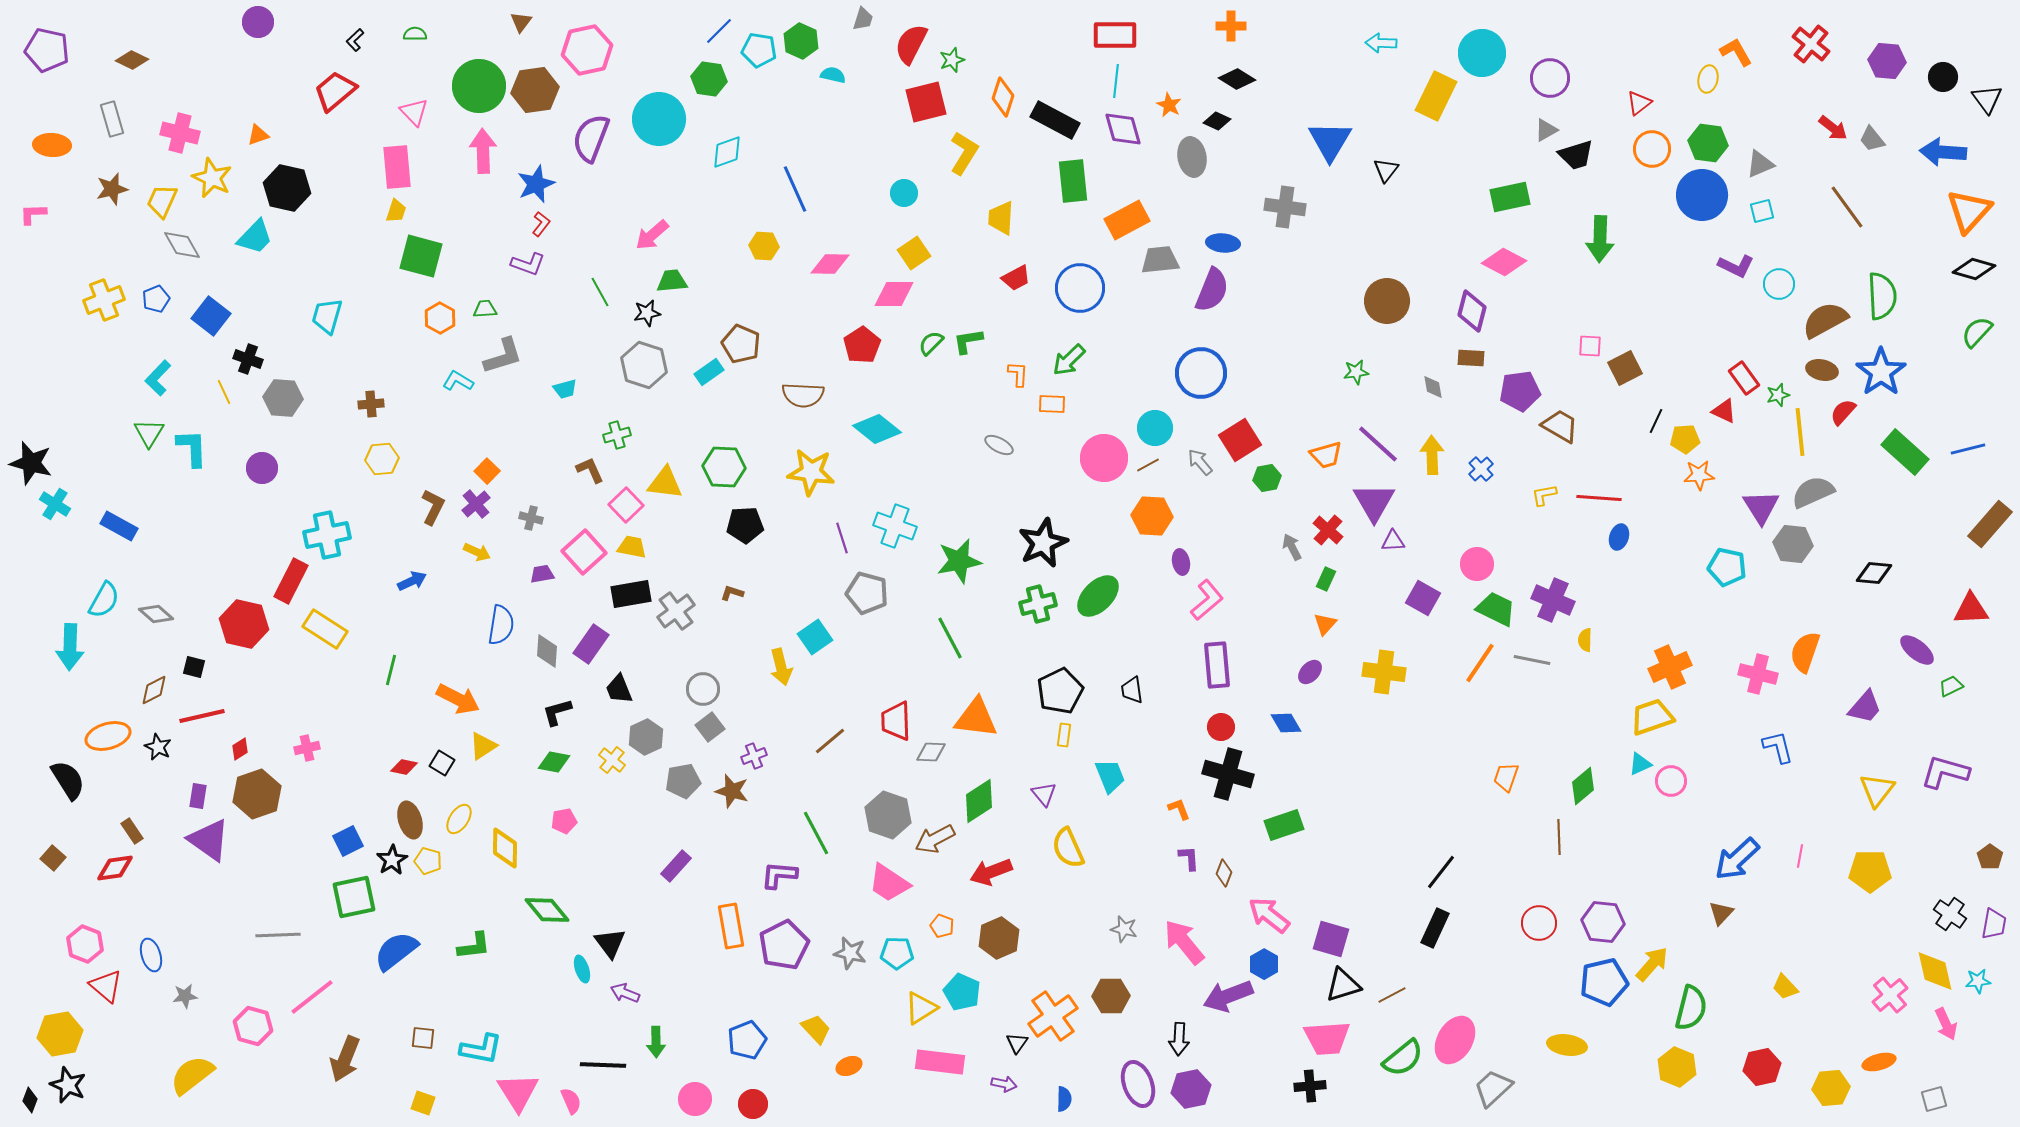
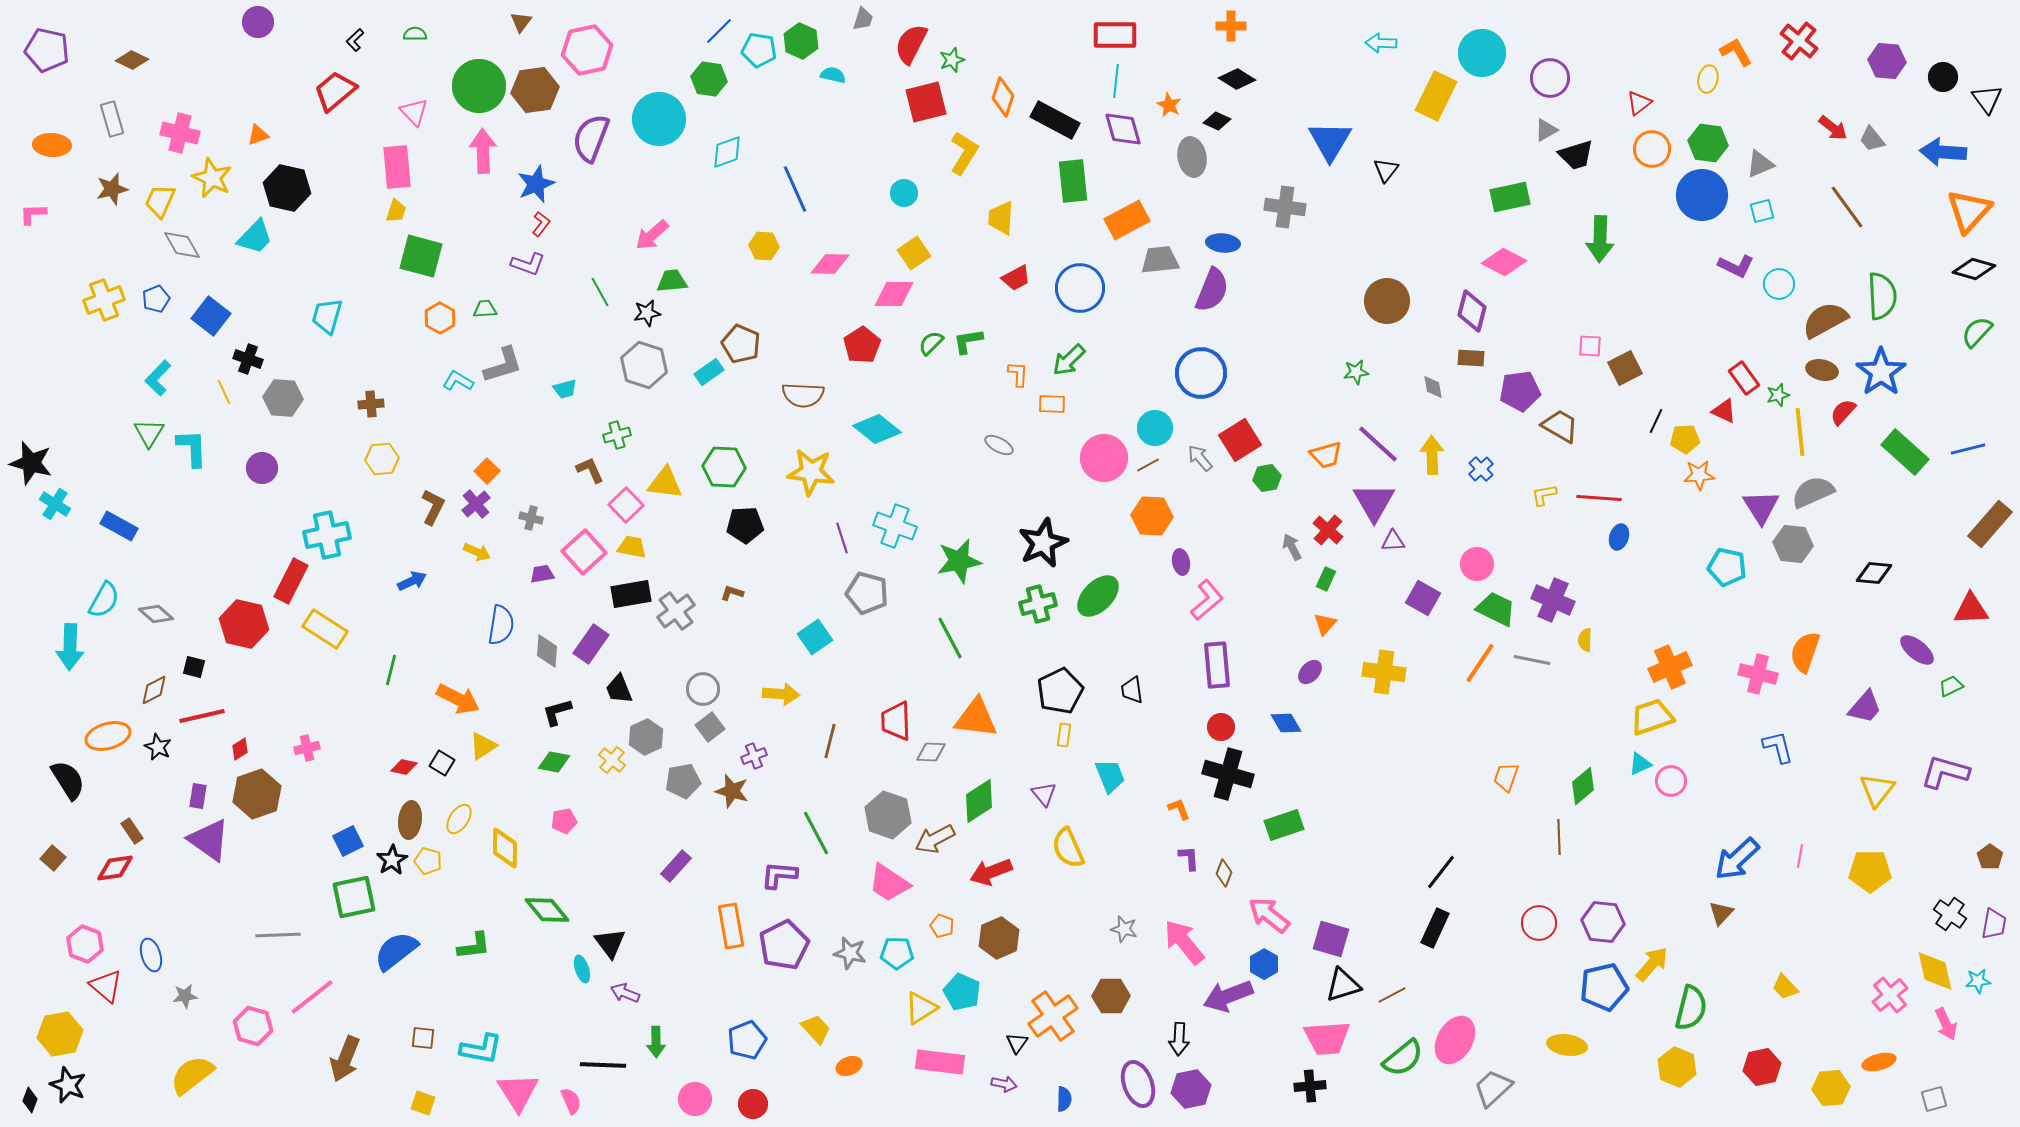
red cross at (1811, 44): moved 12 px left, 3 px up
yellow trapezoid at (162, 201): moved 2 px left
gray L-shape at (503, 356): moved 9 px down
gray arrow at (1200, 462): moved 4 px up
yellow arrow at (781, 667): moved 27 px down; rotated 72 degrees counterclockwise
brown line at (830, 741): rotated 36 degrees counterclockwise
brown ellipse at (410, 820): rotated 24 degrees clockwise
blue pentagon at (1604, 982): moved 5 px down
